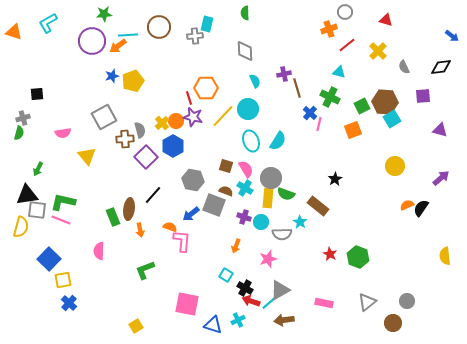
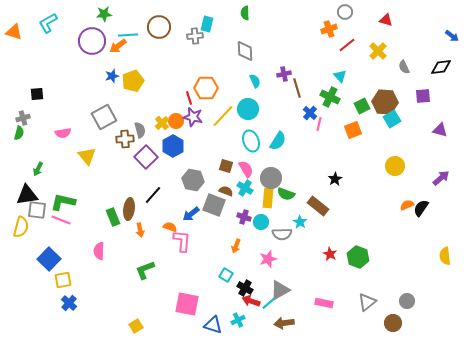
cyan triangle at (339, 72): moved 1 px right, 4 px down; rotated 32 degrees clockwise
brown arrow at (284, 320): moved 3 px down
